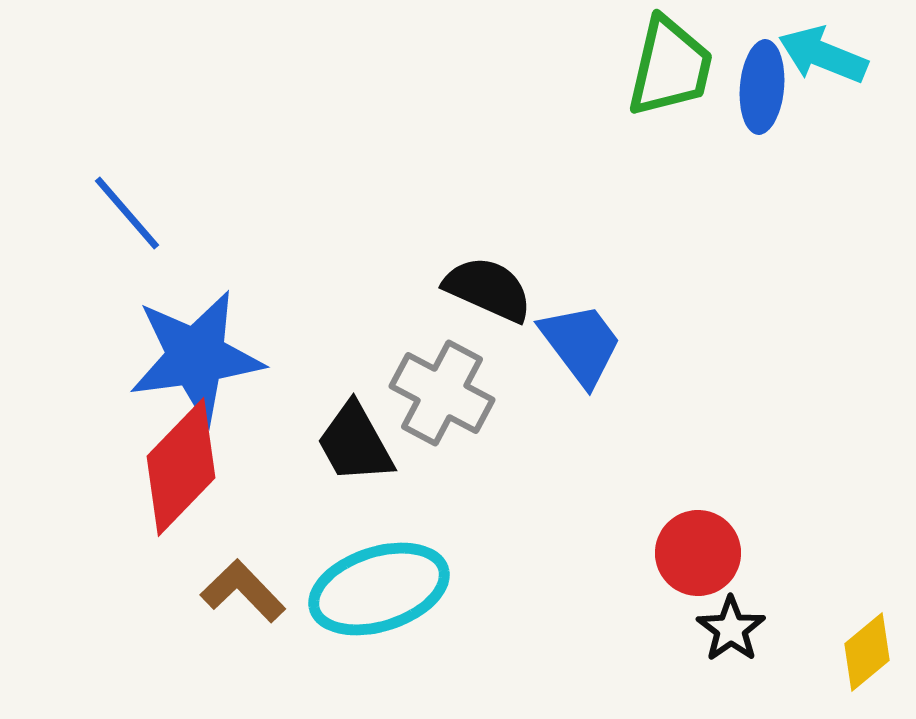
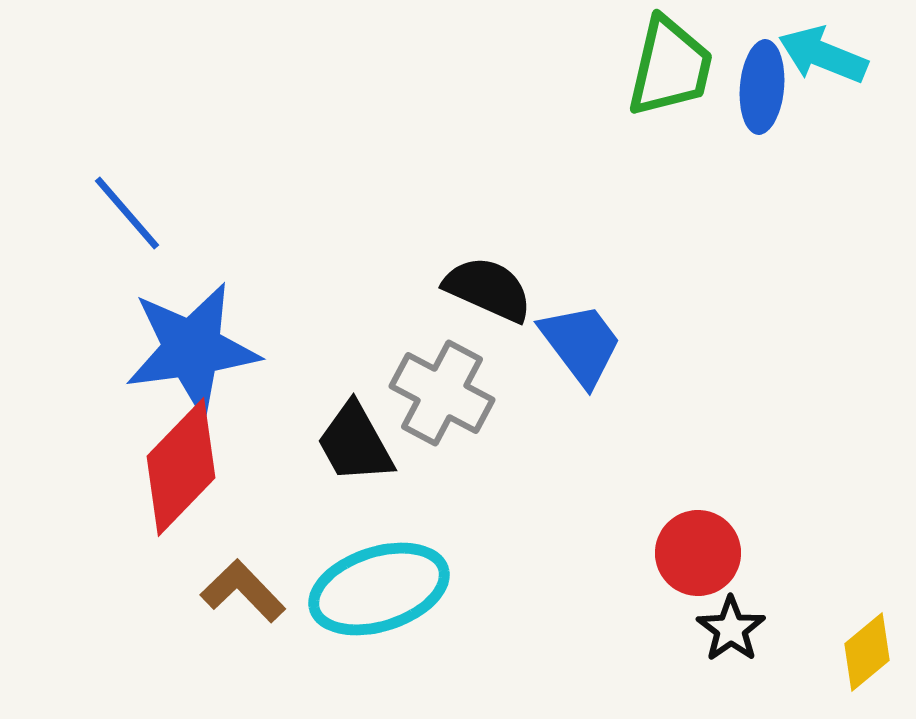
blue star: moved 4 px left, 8 px up
